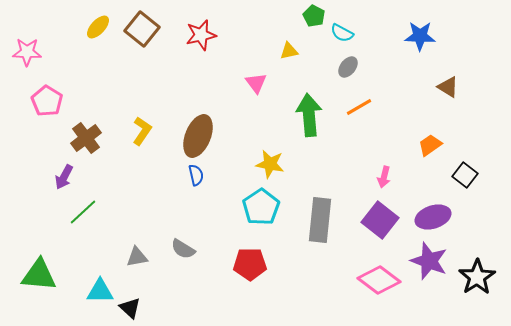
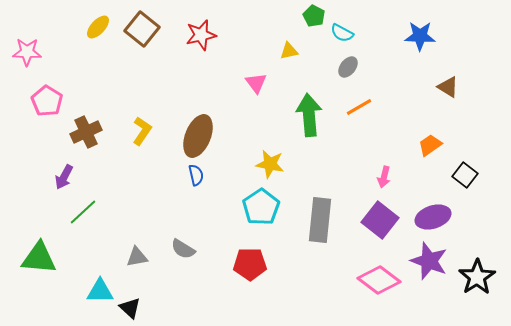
brown cross: moved 6 px up; rotated 12 degrees clockwise
green triangle: moved 17 px up
